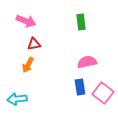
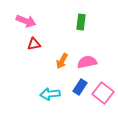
green rectangle: rotated 14 degrees clockwise
orange arrow: moved 34 px right, 4 px up
blue rectangle: rotated 42 degrees clockwise
cyan arrow: moved 33 px right, 5 px up
